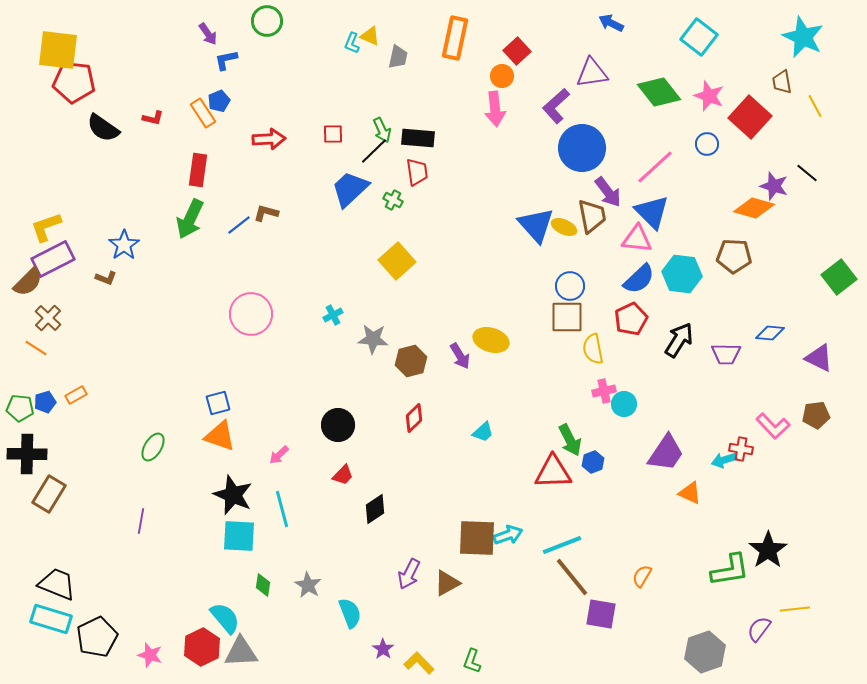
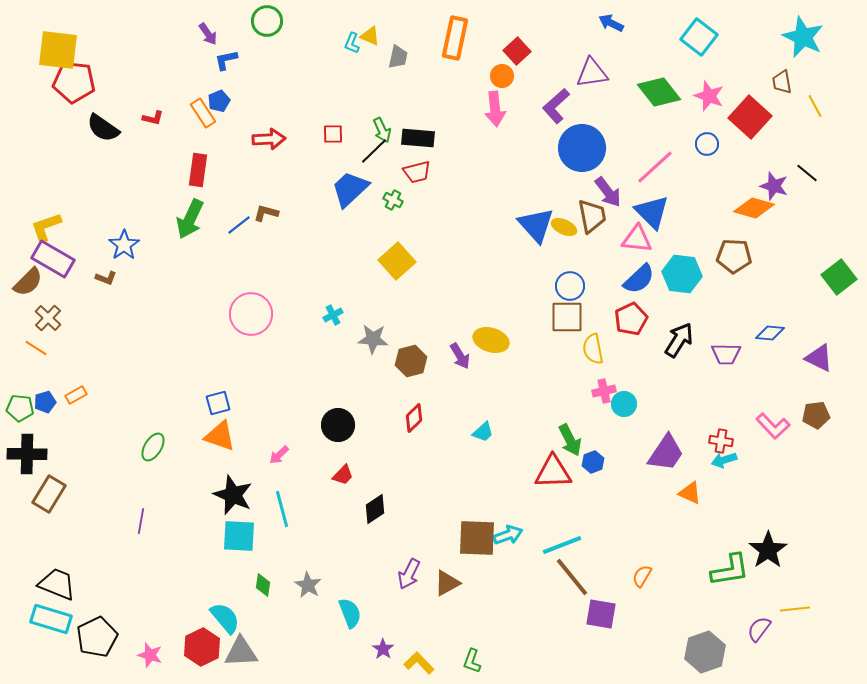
red trapezoid at (417, 172): rotated 84 degrees clockwise
purple rectangle at (53, 259): rotated 57 degrees clockwise
red cross at (741, 449): moved 20 px left, 8 px up
